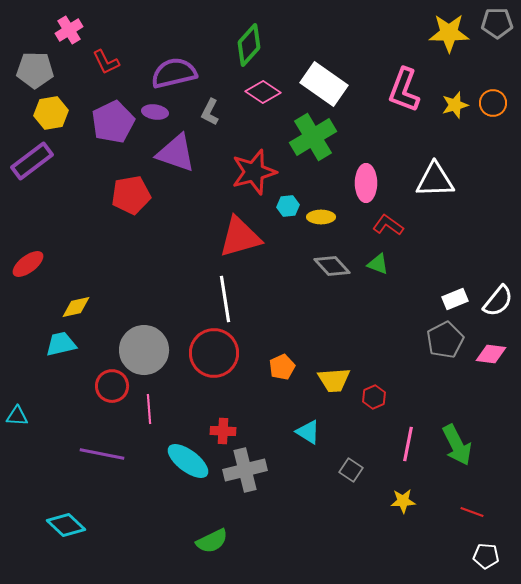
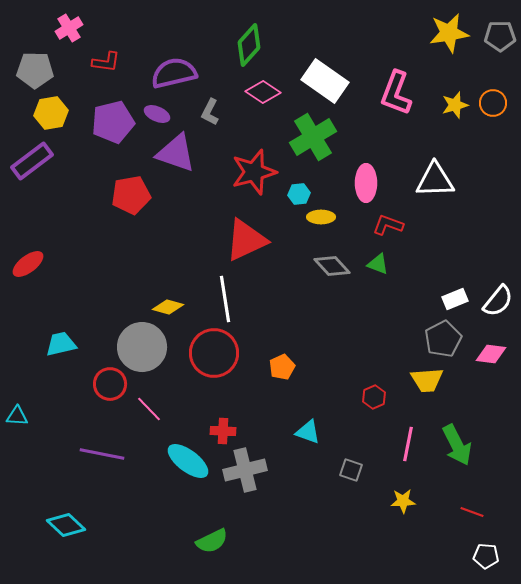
gray pentagon at (497, 23): moved 3 px right, 13 px down
pink cross at (69, 30): moved 2 px up
yellow star at (449, 33): rotated 9 degrees counterclockwise
red L-shape at (106, 62): rotated 56 degrees counterclockwise
white rectangle at (324, 84): moved 1 px right, 3 px up
pink L-shape at (404, 90): moved 8 px left, 3 px down
purple ellipse at (155, 112): moved 2 px right, 2 px down; rotated 15 degrees clockwise
purple pentagon at (113, 122): rotated 12 degrees clockwise
cyan hexagon at (288, 206): moved 11 px right, 12 px up
red L-shape at (388, 225): rotated 16 degrees counterclockwise
red triangle at (240, 237): moved 6 px right, 3 px down; rotated 9 degrees counterclockwise
yellow diamond at (76, 307): moved 92 px right; rotated 28 degrees clockwise
gray pentagon at (445, 340): moved 2 px left, 1 px up
gray circle at (144, 350): moved 2 px left, 3 px up
yellow trapezoid at (334, 380): moved 93 px right
red circle at (112, 386): moved 2 px left, 2 px up
pink line at (149, 409): rotated 40 degrees counterclockwise
cyan triangle at (308, 432): rotated 12 degrees counterclockwise
gray square at (351, 470): rotated 15 degrees counterclockwise
